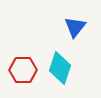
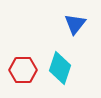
blue triangle: moved 3 px up
